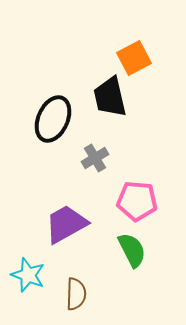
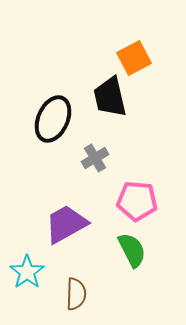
cyan star: moved 1 px left, 3 px up; rotated 16 degrees clockwise
